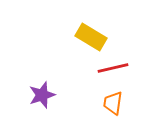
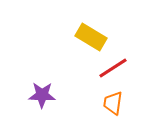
red line: rotated 20 degrees counterclockwise
purple star: rotated 20 degrees clockwise
